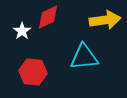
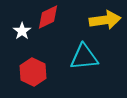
red hexagon: rotated 20 degrees clockwise
